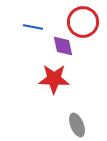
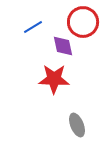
blue line: rotated 42 degrees counterclockwise
